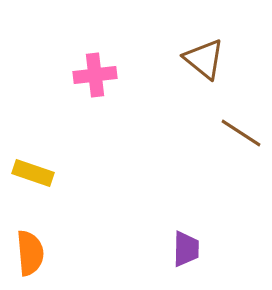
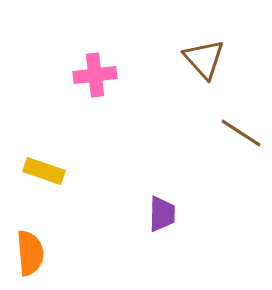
brown triangle: rotated 9 degrees clockwise
yellow rectangle: moved 11 px right, 2 px up
purple trapezoid: moved 24 px left, 35 px up
